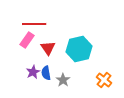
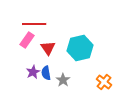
cyan hexagon: moved 1 px right, 1 px up
orange cross: moved 2 px down
